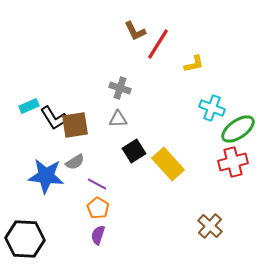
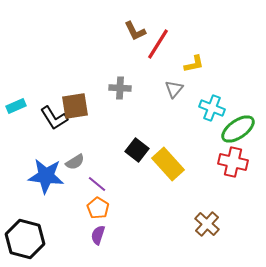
gray cross: rotated 15 degrees counterclockwise
cyan rectangle: moved 13 px left
gray triangle: moved 56 px right, 30 px up; rotated 48 degrees counterclockwise
brown square: moved 19 px up
black square: moved 3 px right, 1 px up; rotated 20 degrees counterclockwise
red cross: rotated 28 degrees clockwise
purple line: rotated 12 degrees clockwise
brown cross: moved 3 px left, 2 px up
black hexagon: rotated 12 degrees clockwise
